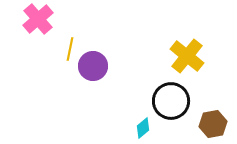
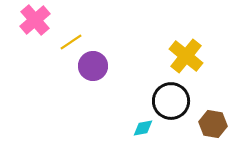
pink cross: moved 3 px left, 1 px down
yellow line: moved 1 px right, 7 px up; rotated 45 degrees clockwise
yellow cross: moved 1 px left
brown hexagon: rotated 20 degrees clockwise
cyan diamond: rotated 30 degrees clockwise
